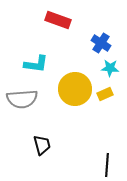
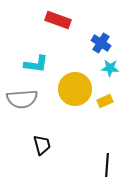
yellow rectangle: moved 7 px down
